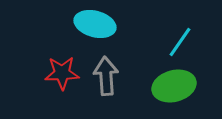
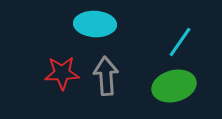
cyan ellipse: rotated 12 degrees counterclockwise
